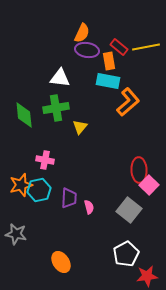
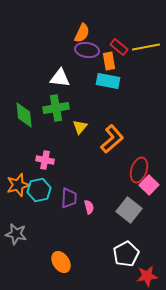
orange L-shape: moved 16 px left, 37 px down
red ellipse: rotated 20 degrees clockwise
orange star: moved 3 px left
